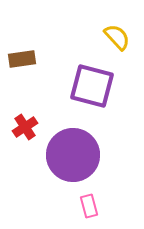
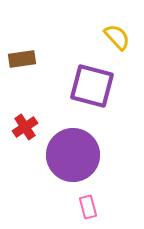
pink rectangle: moved 1 px left, 1 px down
